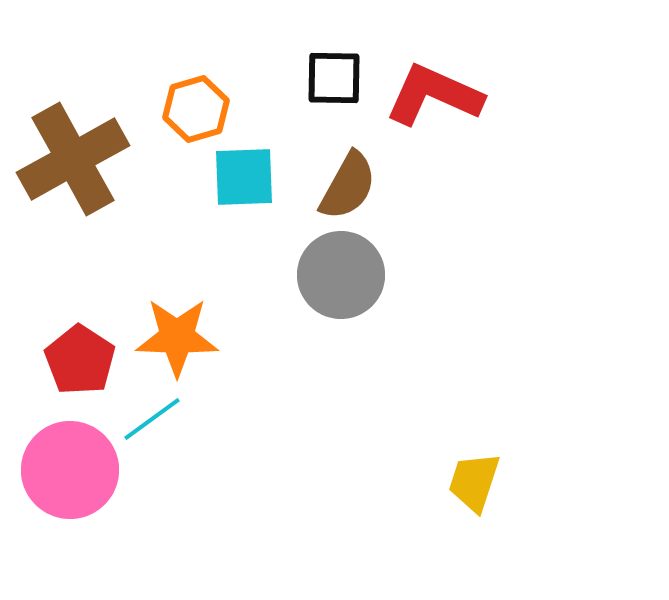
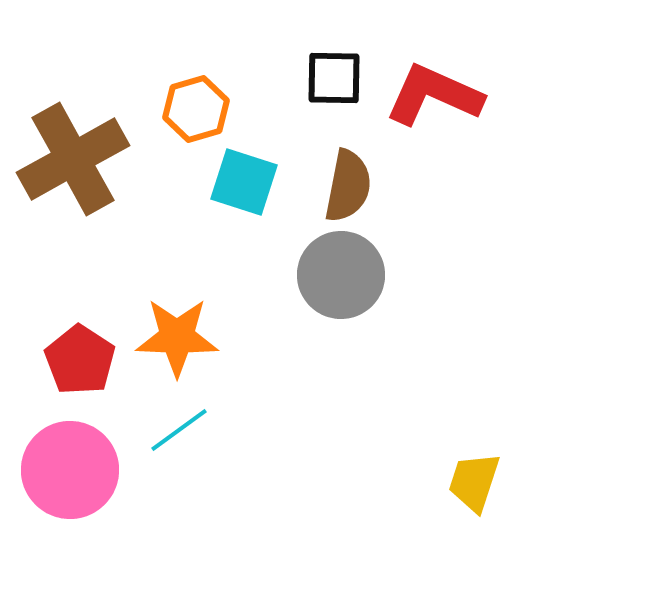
cyan square: moved 5 px down; rotated 20 degrees clockwise
brown semicircle: rotated 18 degrees counterclockwise
cyan line: moved 27 px right, 11 px down
